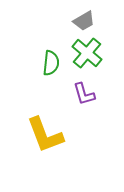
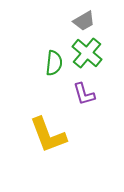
green semicircle: moved 3 px right
yellow L-shape: moved 3 px right
